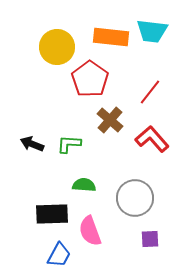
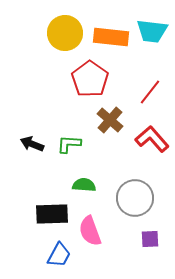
yellow circle: moved 8 px right, 14 px up
